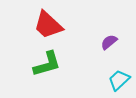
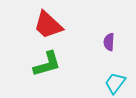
purple semicircle: rotated 48 degrees counterclockwise
cyan trapezoid: moved 4 px left, 3 px down; rotated 10 degrees counterclockwise
